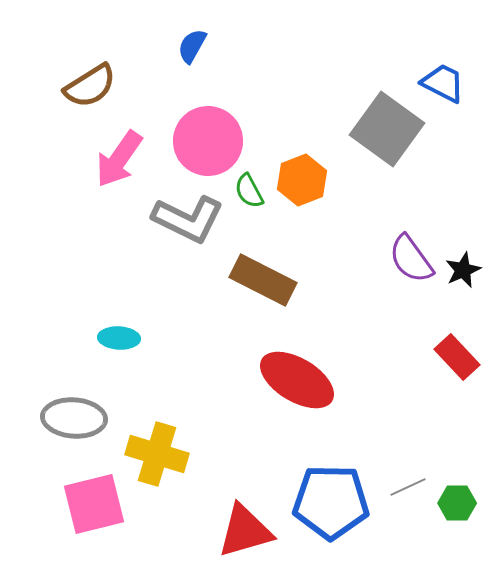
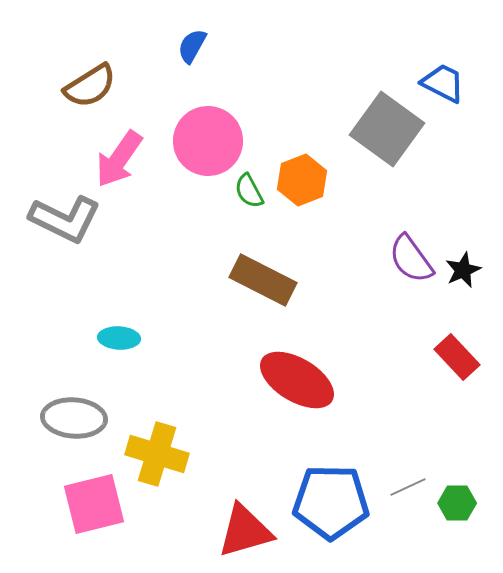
gray L-shape: moved 123 px left
